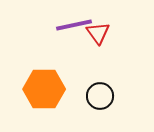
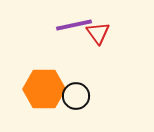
black circle: moved 24 px left
